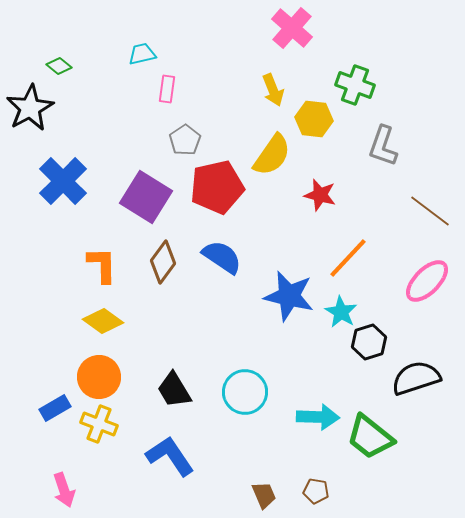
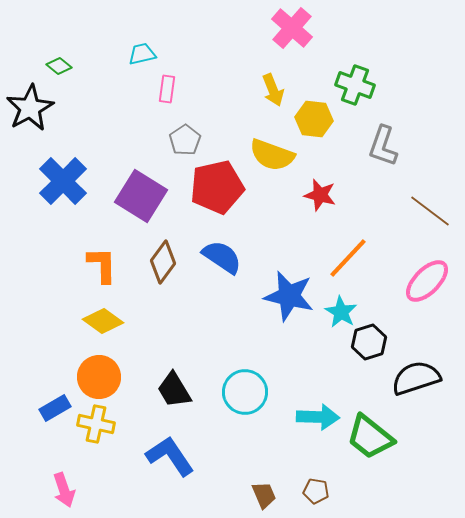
yellow semicircle: rotated 75 degrees clockwise
purple square: moved 5 px left, 1 px up
yellow cross: moved 3 px left; rotated 9 degrees counterclockwise
